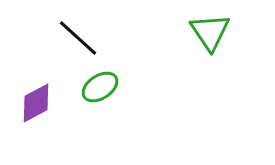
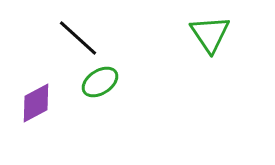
green triangle: moved 2 px down
green ellipse: moved 5 px up
